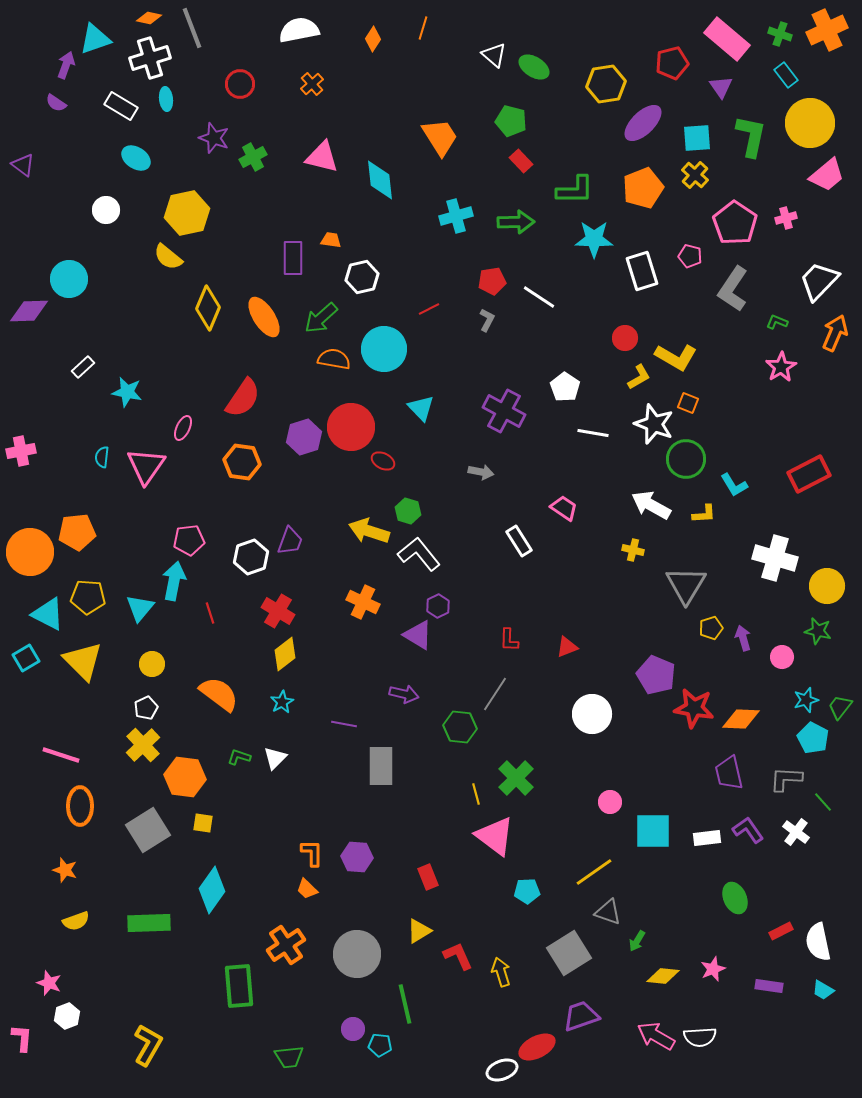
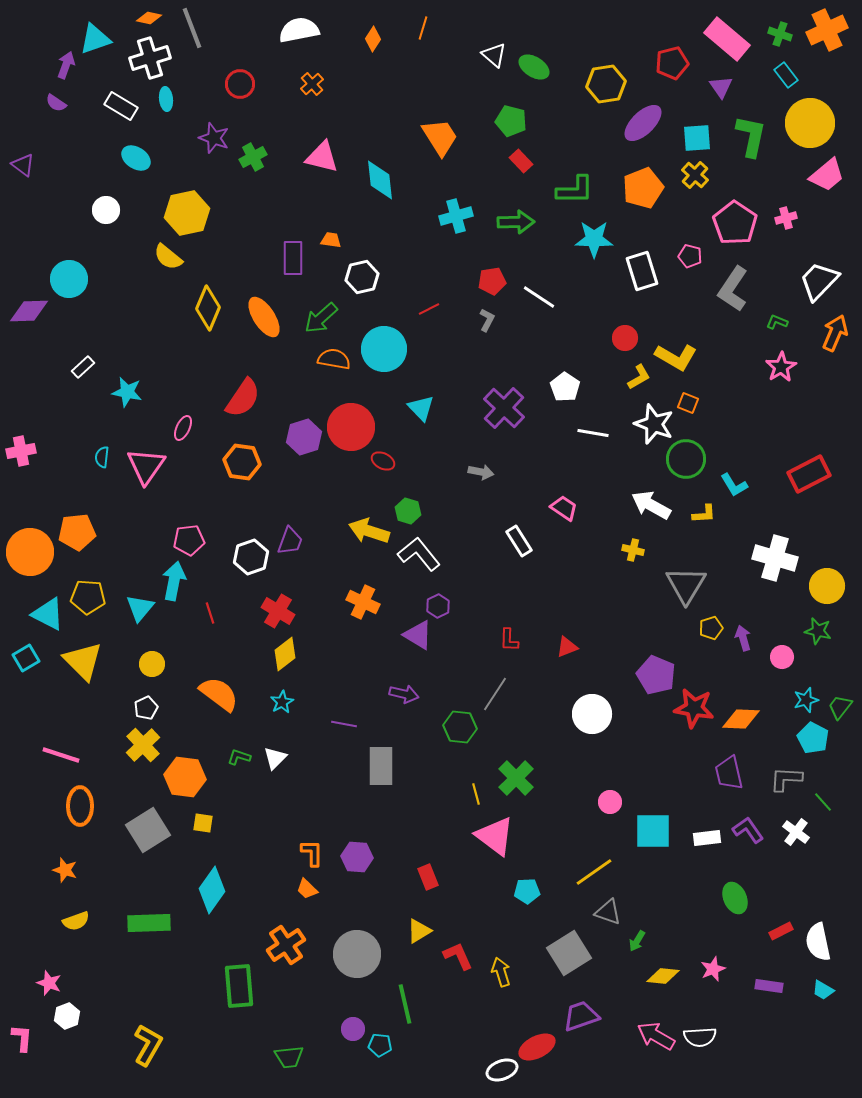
purple cross at (504, 411): moved 3 px up; rotated 15 degrees clockwise
